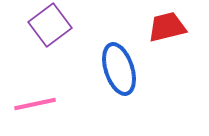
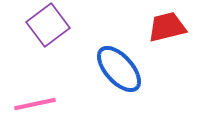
purple square: moved 2 px left
blue ellipse: rotated 24 degrees counterclockwise
